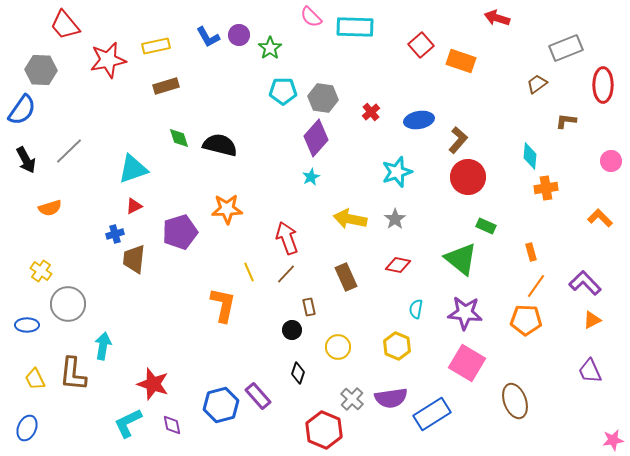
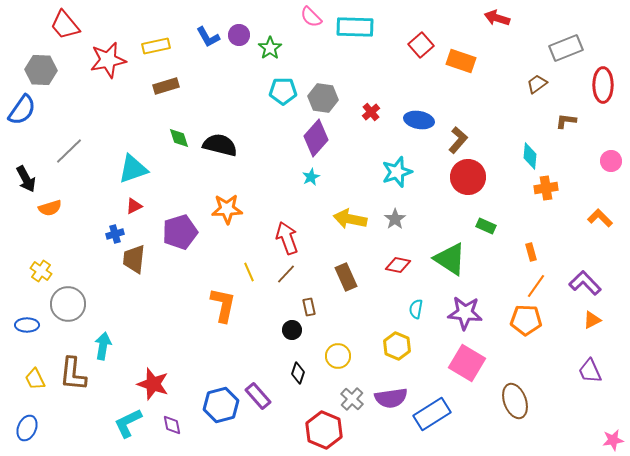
blue ellipse at (419, 120): rotated 20 degrees clockwise
black arrow at (26, 160): moved 19 px down
green triangle at (461, 259): moved 11 px left; rotated 6 degrees counterclockwise
yellow circle at (338, 347): moved 9 px down
